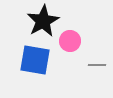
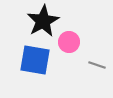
pink circle: moved 1 px left, 1 px down
gray line: rotated 18 degrees clockwise
